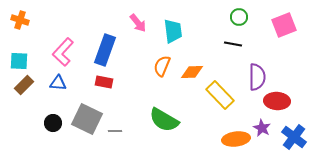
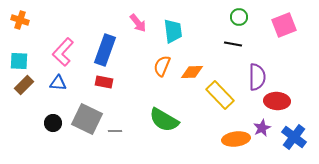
purple star: rotated 18 degrees clockwise
